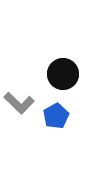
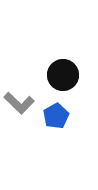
black circle: moved 1 px down
